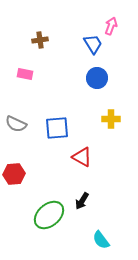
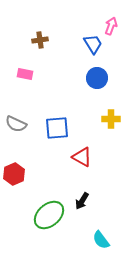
red hexagon: rotated 20 degrees counterclockwise
